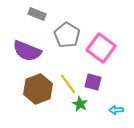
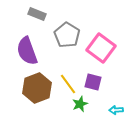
purple semicircle: rotated 48 degrees clockwise
brown hexagon: moved 1 px left, 1 px up
green star: rotated 21 degrees clockwise
